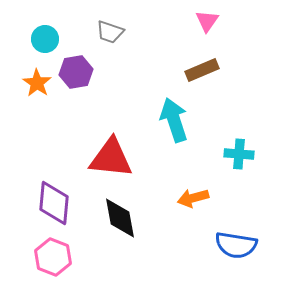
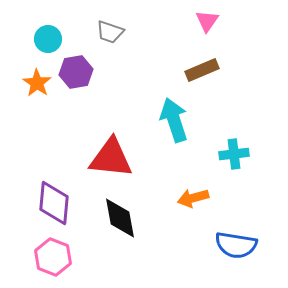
cyan circle: moved 3 px right
cyan cross: moved 5 px left; rotated 12 degrees counterclockwise
